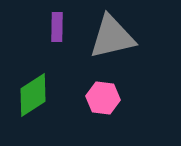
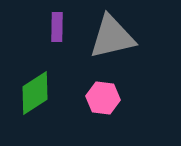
green diamond: moved 2 px right, 2 px up
